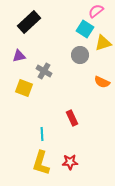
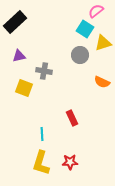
black rectangle: moved 14 px left
gray cross: rotated 21 degrees counterclockwise
